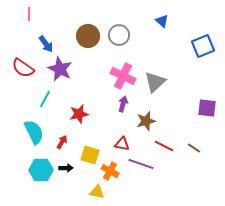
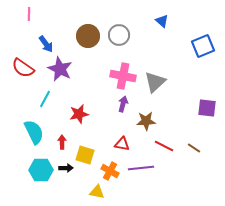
pink cross: rotated 15 degrees counterclockwise
brown star: rotated 12 degrees clockwise
red arrow: rotated 32 degrees counterclockwise
yellow square: moved 5 px left
purple line: moved 4 px down; rotated 25 degrees counterclockwise
